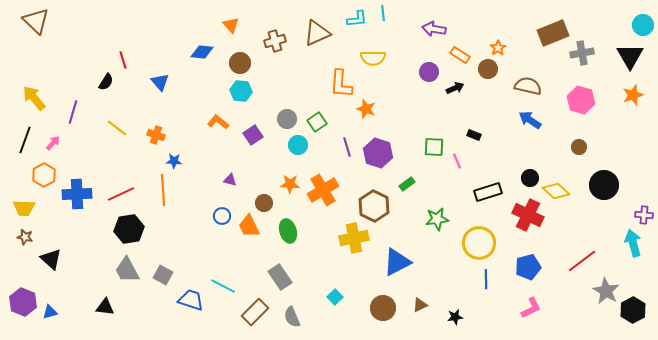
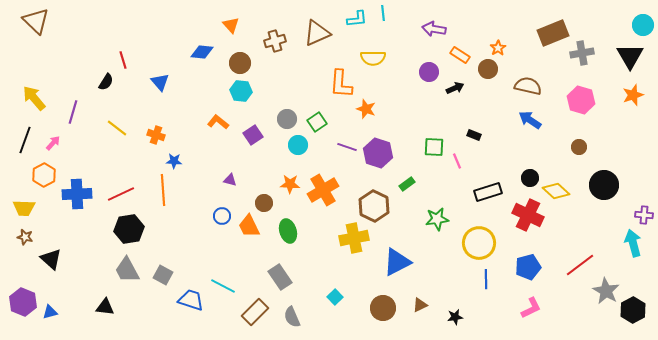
purple line at (347, 147): rotated 54 degrees counterclockwise
red line at (582, 261): moved 2 px left, 4 px down
